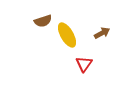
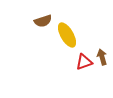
brown arrow: moved 24 px down; rotated 77 degrees counterclockwise
red triangle: moved 2 px up; rotated 36 degrees clockwise
